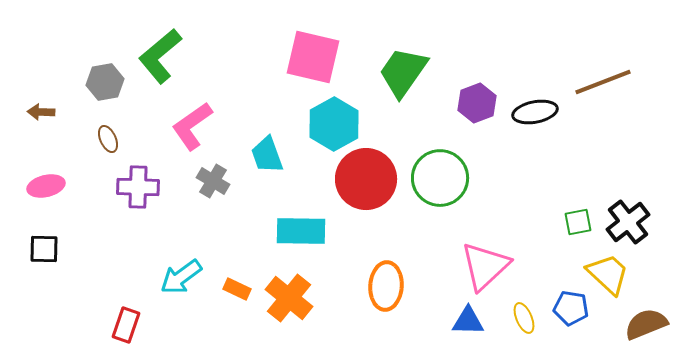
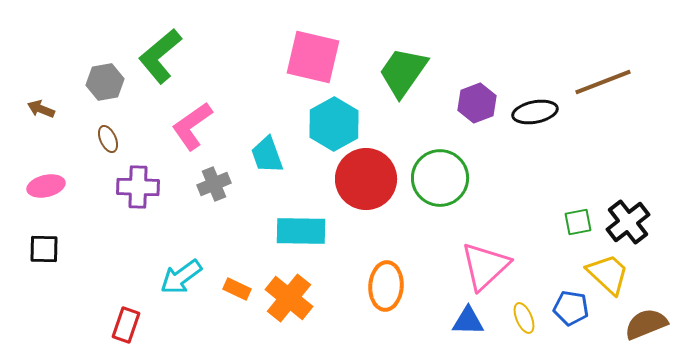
brown arrow: moved 3 px up; rotated 20 degrees clockwise
gray cross: moved 1 px right, 3 px down; rotated 36 degrees clockwise
